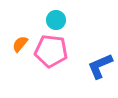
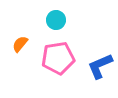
pink pentagon: moved 7 px right, 7 px down; rotated 16 degrees counterclockwise
